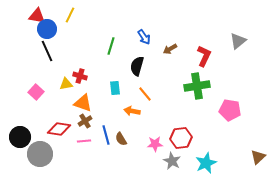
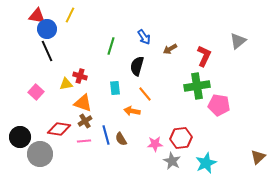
pink pentagon: moved 11 px left, 5 px up
